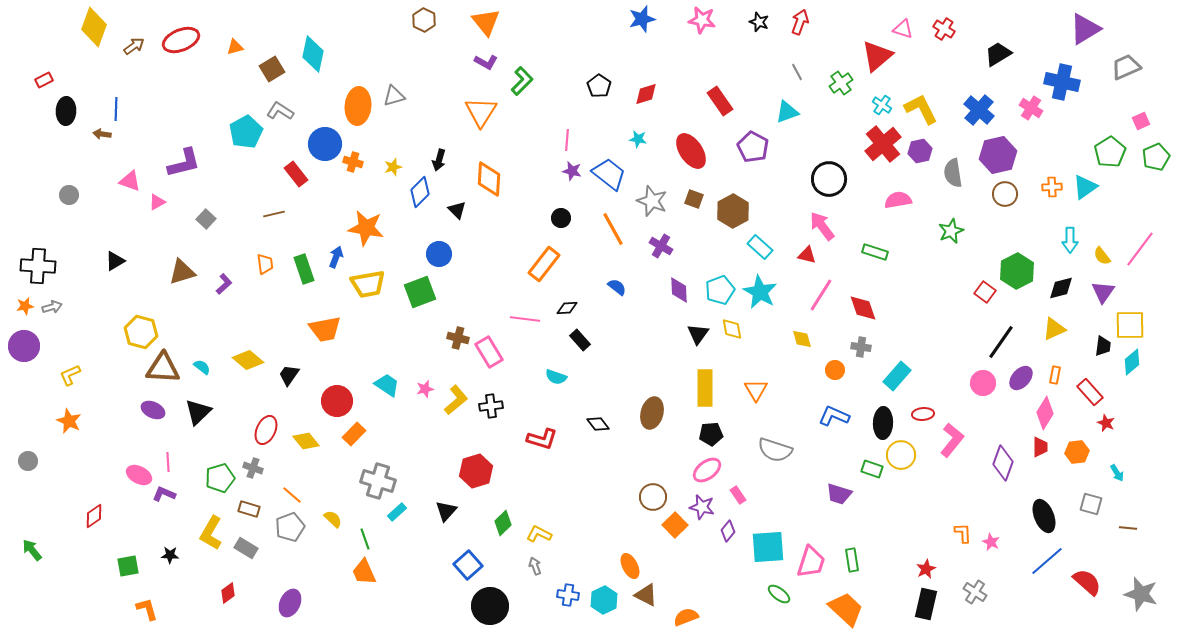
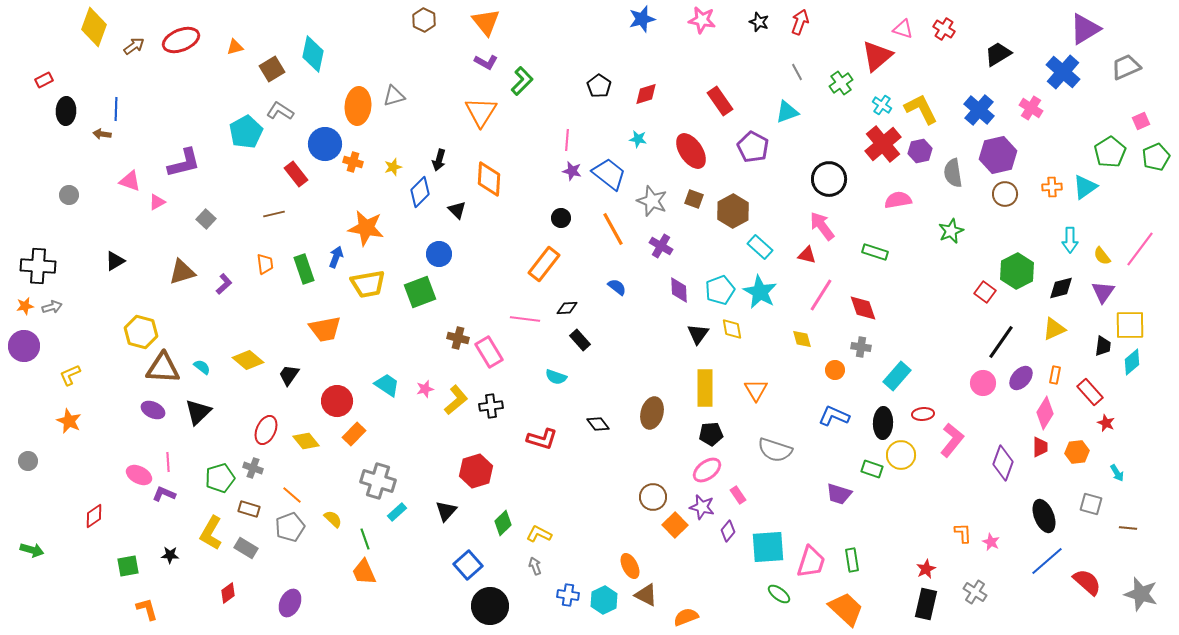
blue cross at (1062, 82): moved 1 px right, 10 px up; rotated 28 degrees clockwise
green arrow at (32, 550): rotated 145 degrees clockwise
